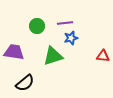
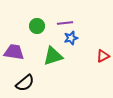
red triangle: rotated 32 degrees counterclockwise
